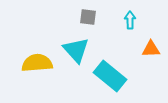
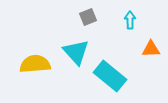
gray square: rotated 30 degrees counterclockwise
cyan triangle: moved 2 px down
yellow semicircle: moved 2 px left, 1 px down
